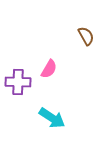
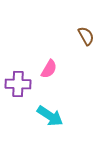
purple cross: moved 2 px down
cyan arrow: moved 2 px left, 2 px up
